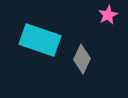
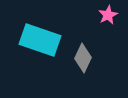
gray diamond: moved 1 px right, 1 px up
